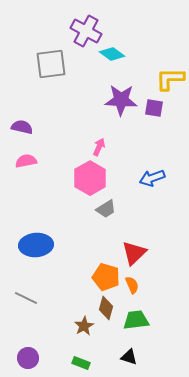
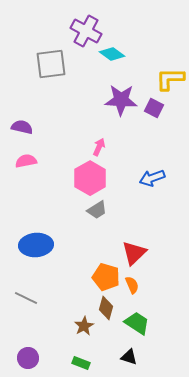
purple square: rotated 18 degrees clockwise
gray trapezoid: moved 9 px left, 1 px down
green trapezoid: moved 1 px right, 3 px down; rotated 40 degrees clockwise
